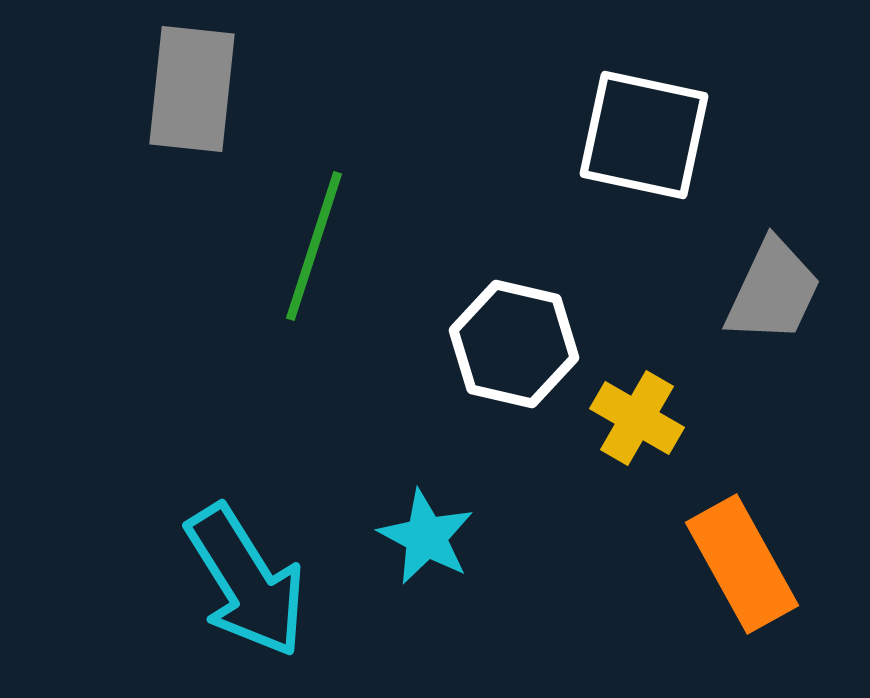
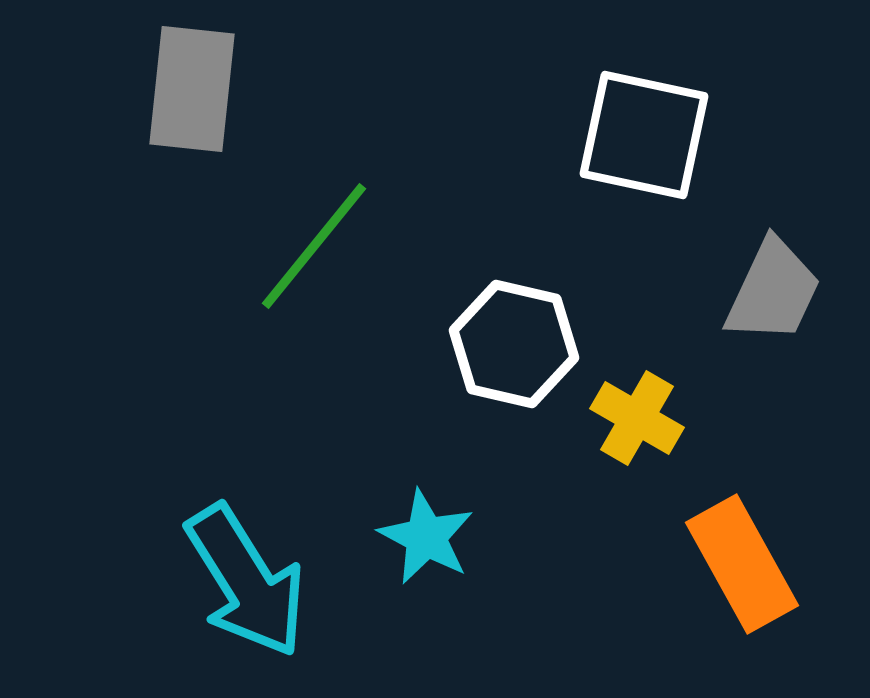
green line: rotated 21 degrees clockwise
